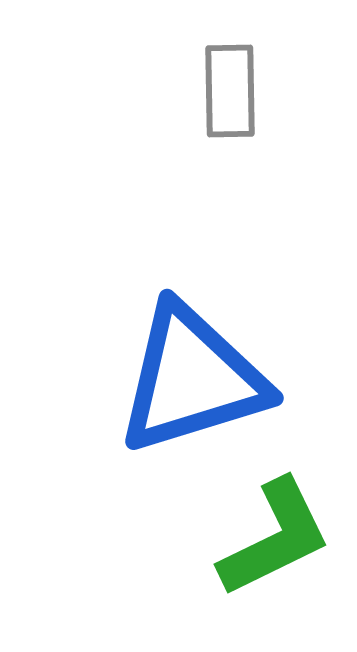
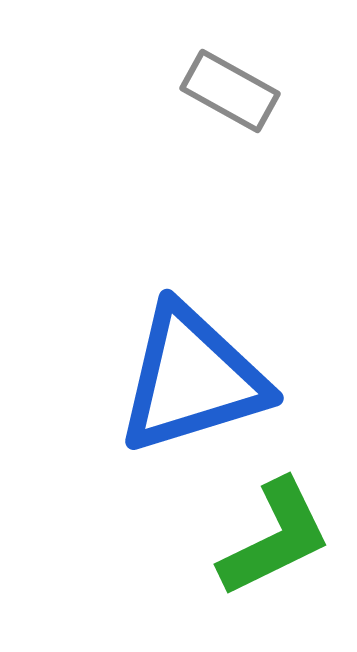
gray rectangle: rotated 60 degrees counterclockwise
